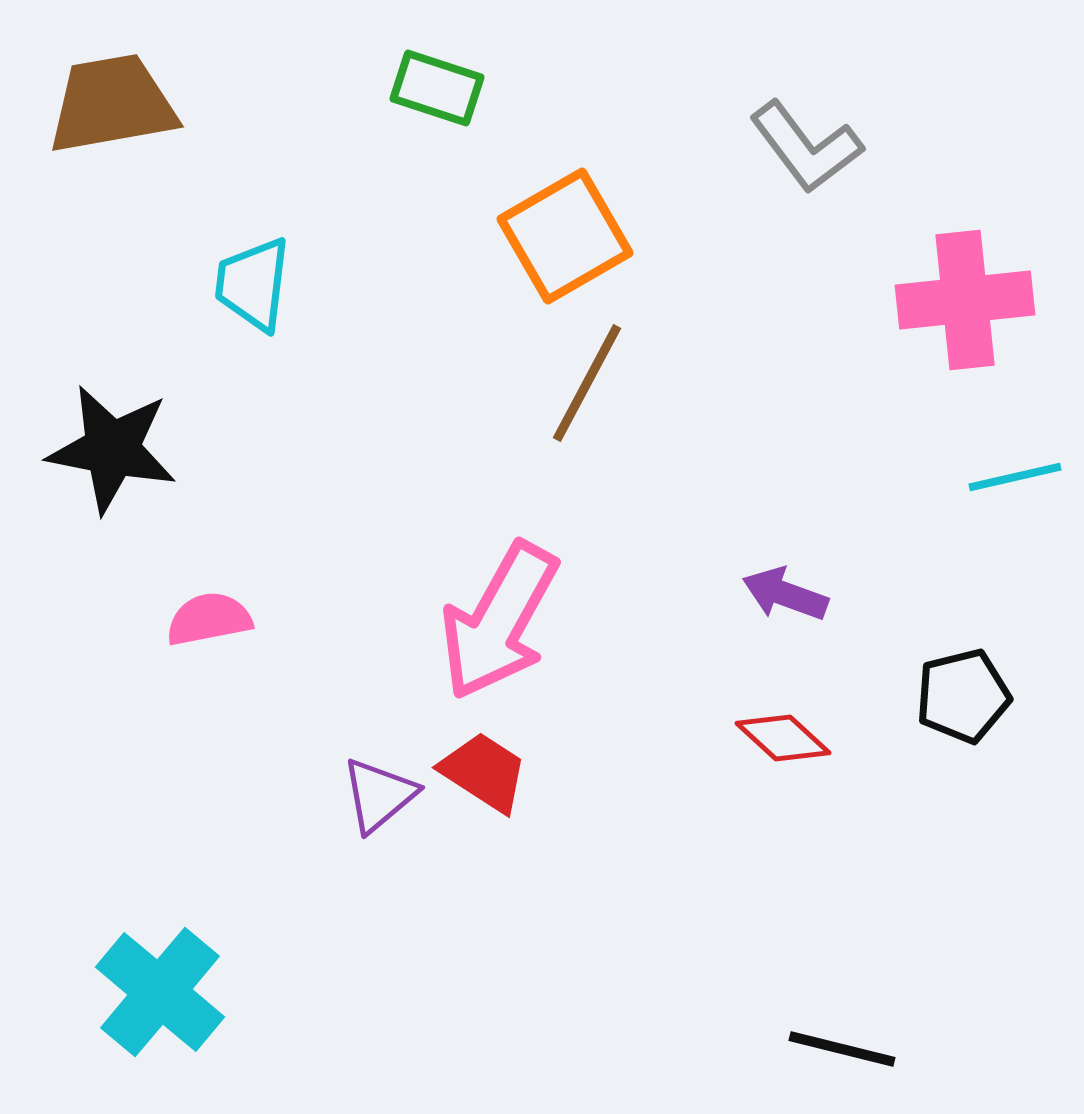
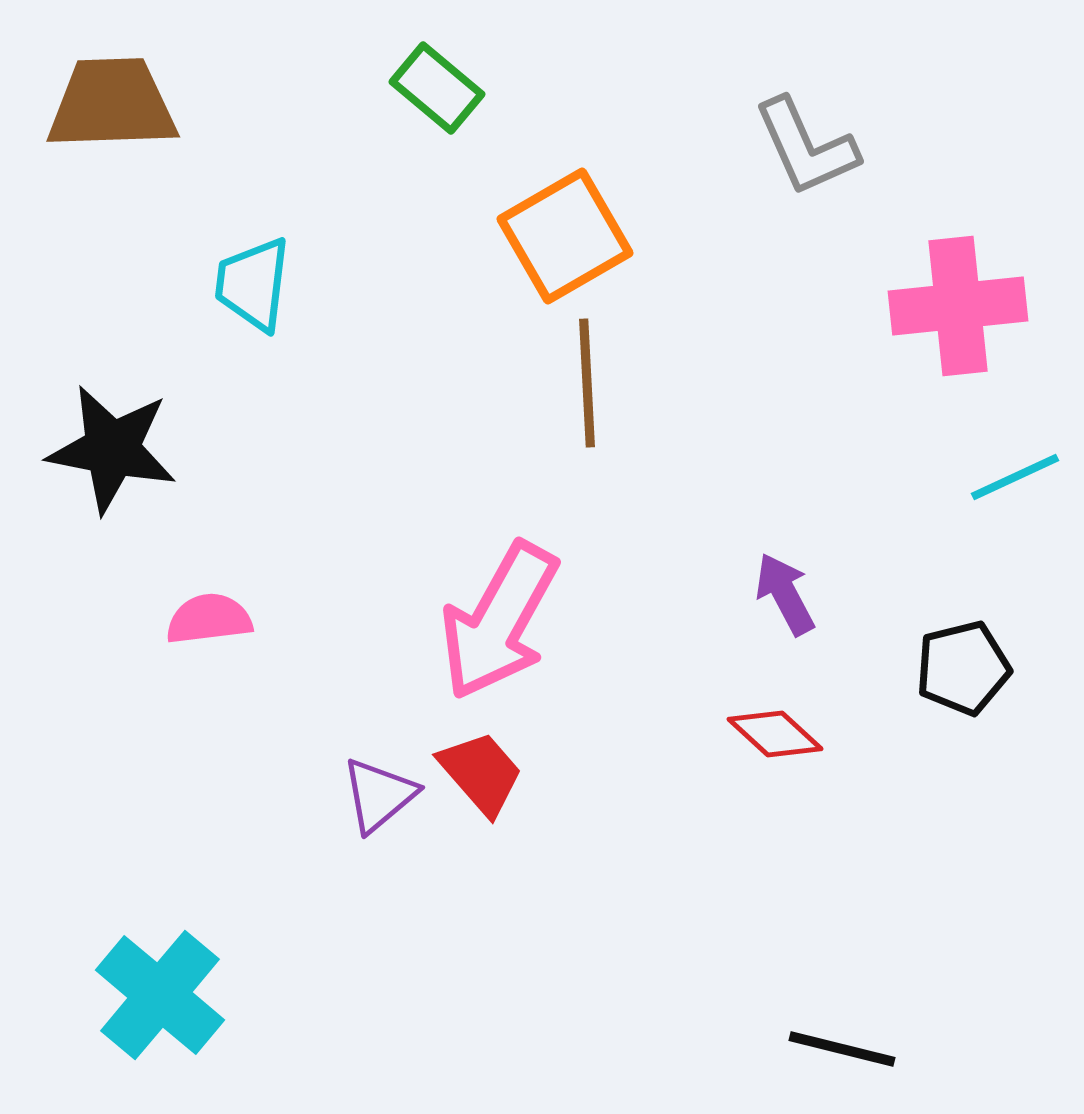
green rectangle: rotated 22 degrees clockwise
brown trapezoid: rotated 8 degrees clockwise
gray L-shape: rotated 13 degrees clockwise
pink cross: moved 7 px left, 6 px down
brown line: rotated 31 degrees counterclockwise
cyan line: rotated 12 degrees counterclockwise
purple arrow: rotated 42 degrees clockwise
pink semicircle: rotated 4 degrees clockwise
black pentagon: moved 28 px up
red diamond: moved 8 px left, 4 px up
red trapezoid: moved 3 px left, 1 px down; rotated 16 degrees clockwise
cyan cross: moved 3 px down
